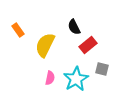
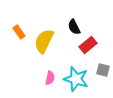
orange rectangle: moved 1 px right, 2 px down
yellow semicircle: moved 1 px left, 4 px up
gray square: moved 1 px right, 1 px down
cyan star: rotated 25 degrees counterclockwise
